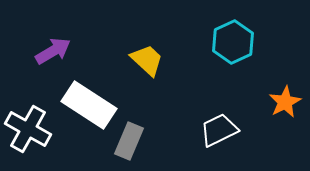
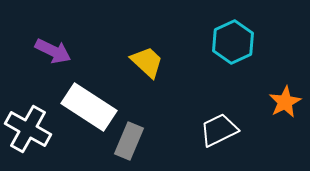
purple arrow: rotated 57 degrees clockwise
yellow trapezoid: moved 2 px down
white rectangle: moved 2 px down
